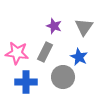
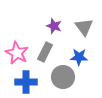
gray triangle: rotated 12 degrees counterclockwise
pink star: rotated 20 degrees clockwise
blue star: rotated 24 degrees counterclockwise
